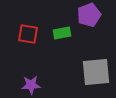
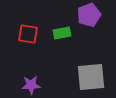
gray square: moved 5 px left, 5 px down
